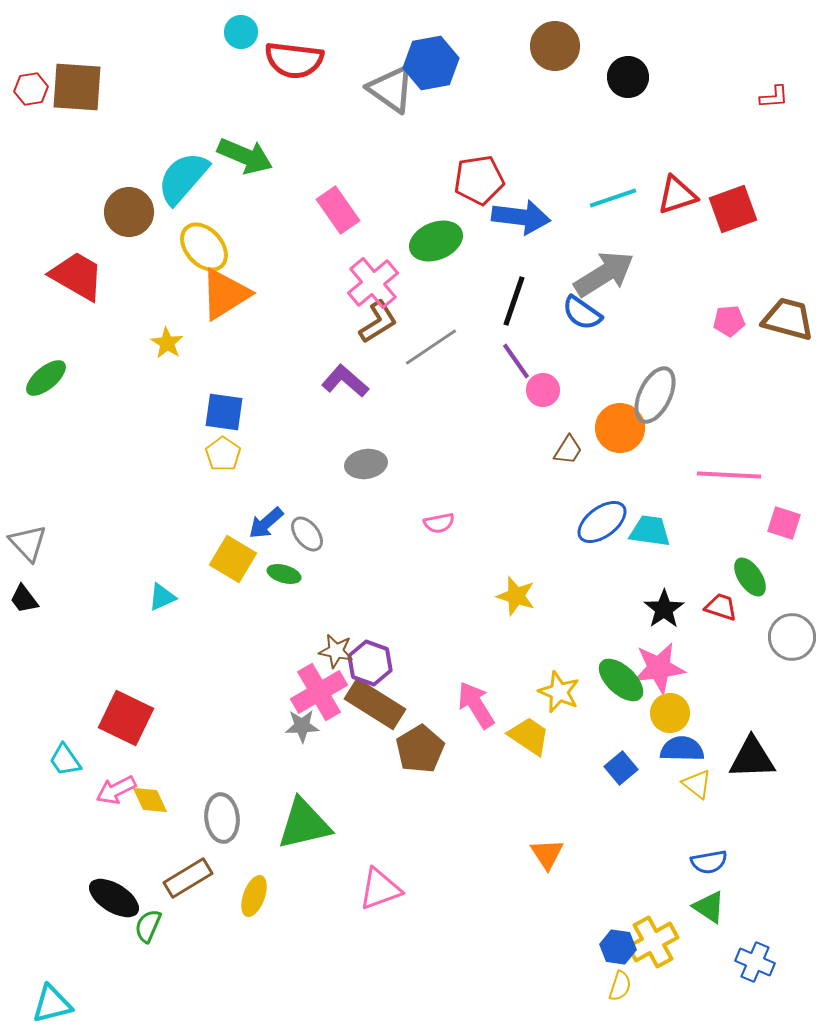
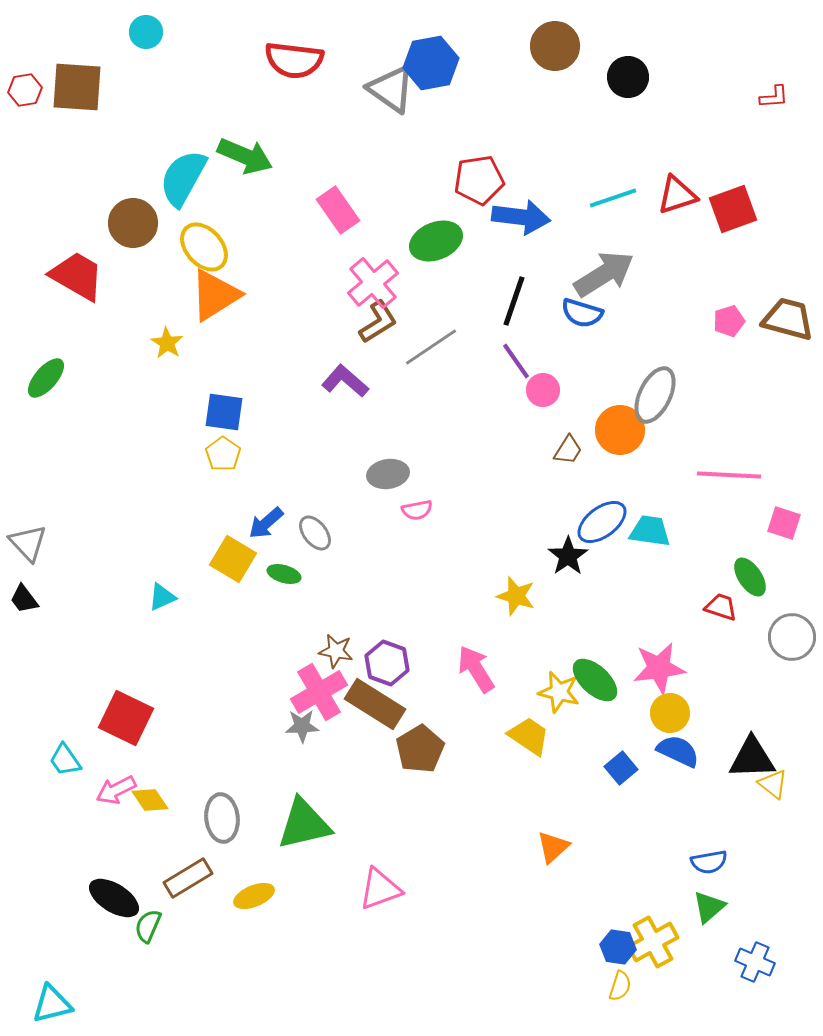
cyan circle at (241, 32): moved 95 px left
red hexagon at (31, 89): moved 6 px left, 1 px down
cyan semicircle at (183, 178): rotated 12 degrees counterclockwise
brown circle at (129, 212): moved 4 px right, 11 px down
orange triangle at (225, 294): moved 10 px left, 1 px down
blue semicircle at (582, 313): rotated 18 degrees counterclockwise
pink pentagon at (729, 321): rotated 12 degrees counterclockwise
green ellipse at (46, 378): rotated 9 degrees counterclockwise
orange circle at (620, 428): moved 2 px down
gray ellipse at (366, 464): moved 22 px right, 10 px down
pink semicircle at (439, 523): moved 22 px left, 13 px up
gray ellipse at (307, 534): moved 8 px right, 1 px up
black star at (664, 609): moved 96 px left, 53 px up
purple hexagon at (370, 663): moved 17 px right
green ellipse at (621, 680): moved 26 px left
yellow star at (559, 692): rotated 9 degrees counterclockwise
pink arrow at (476, 705): moved 36 px up
blue semicircle at (682, 749): moved 4 px left, 2 px down; rotated 24 degrees clockwise
yellow triangle at (697, 784): moved 76 px right
yellow diamond at (150, 800): rotated 9 degrees counterclockwise
orange triangle at (547, 854): moved 6 px right, 7 px up; rotated 21 degrees clockwise
yellow ellipse at (254, 896): rotated 48 degrees clockwise
green triangle at (709, 907): rotated 45 degrees clockwise
